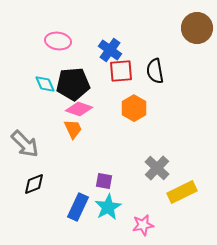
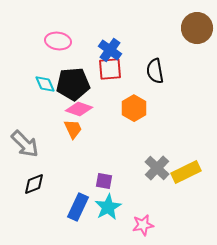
red square: moved 11 px left, 2 px up
yellow rectangle: moved 4 px right, 20 px up
